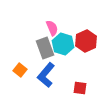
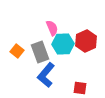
cyan hexagon: rotated 20 degrees counterclockwise
gray rectangle: moved 5 px left, 4 px down
orange square: moved 3 px left, 19 px up
